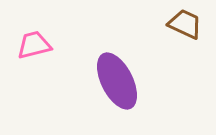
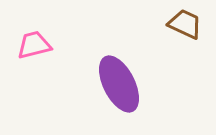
purple ellipse: moved 2 px right, 3 px down
